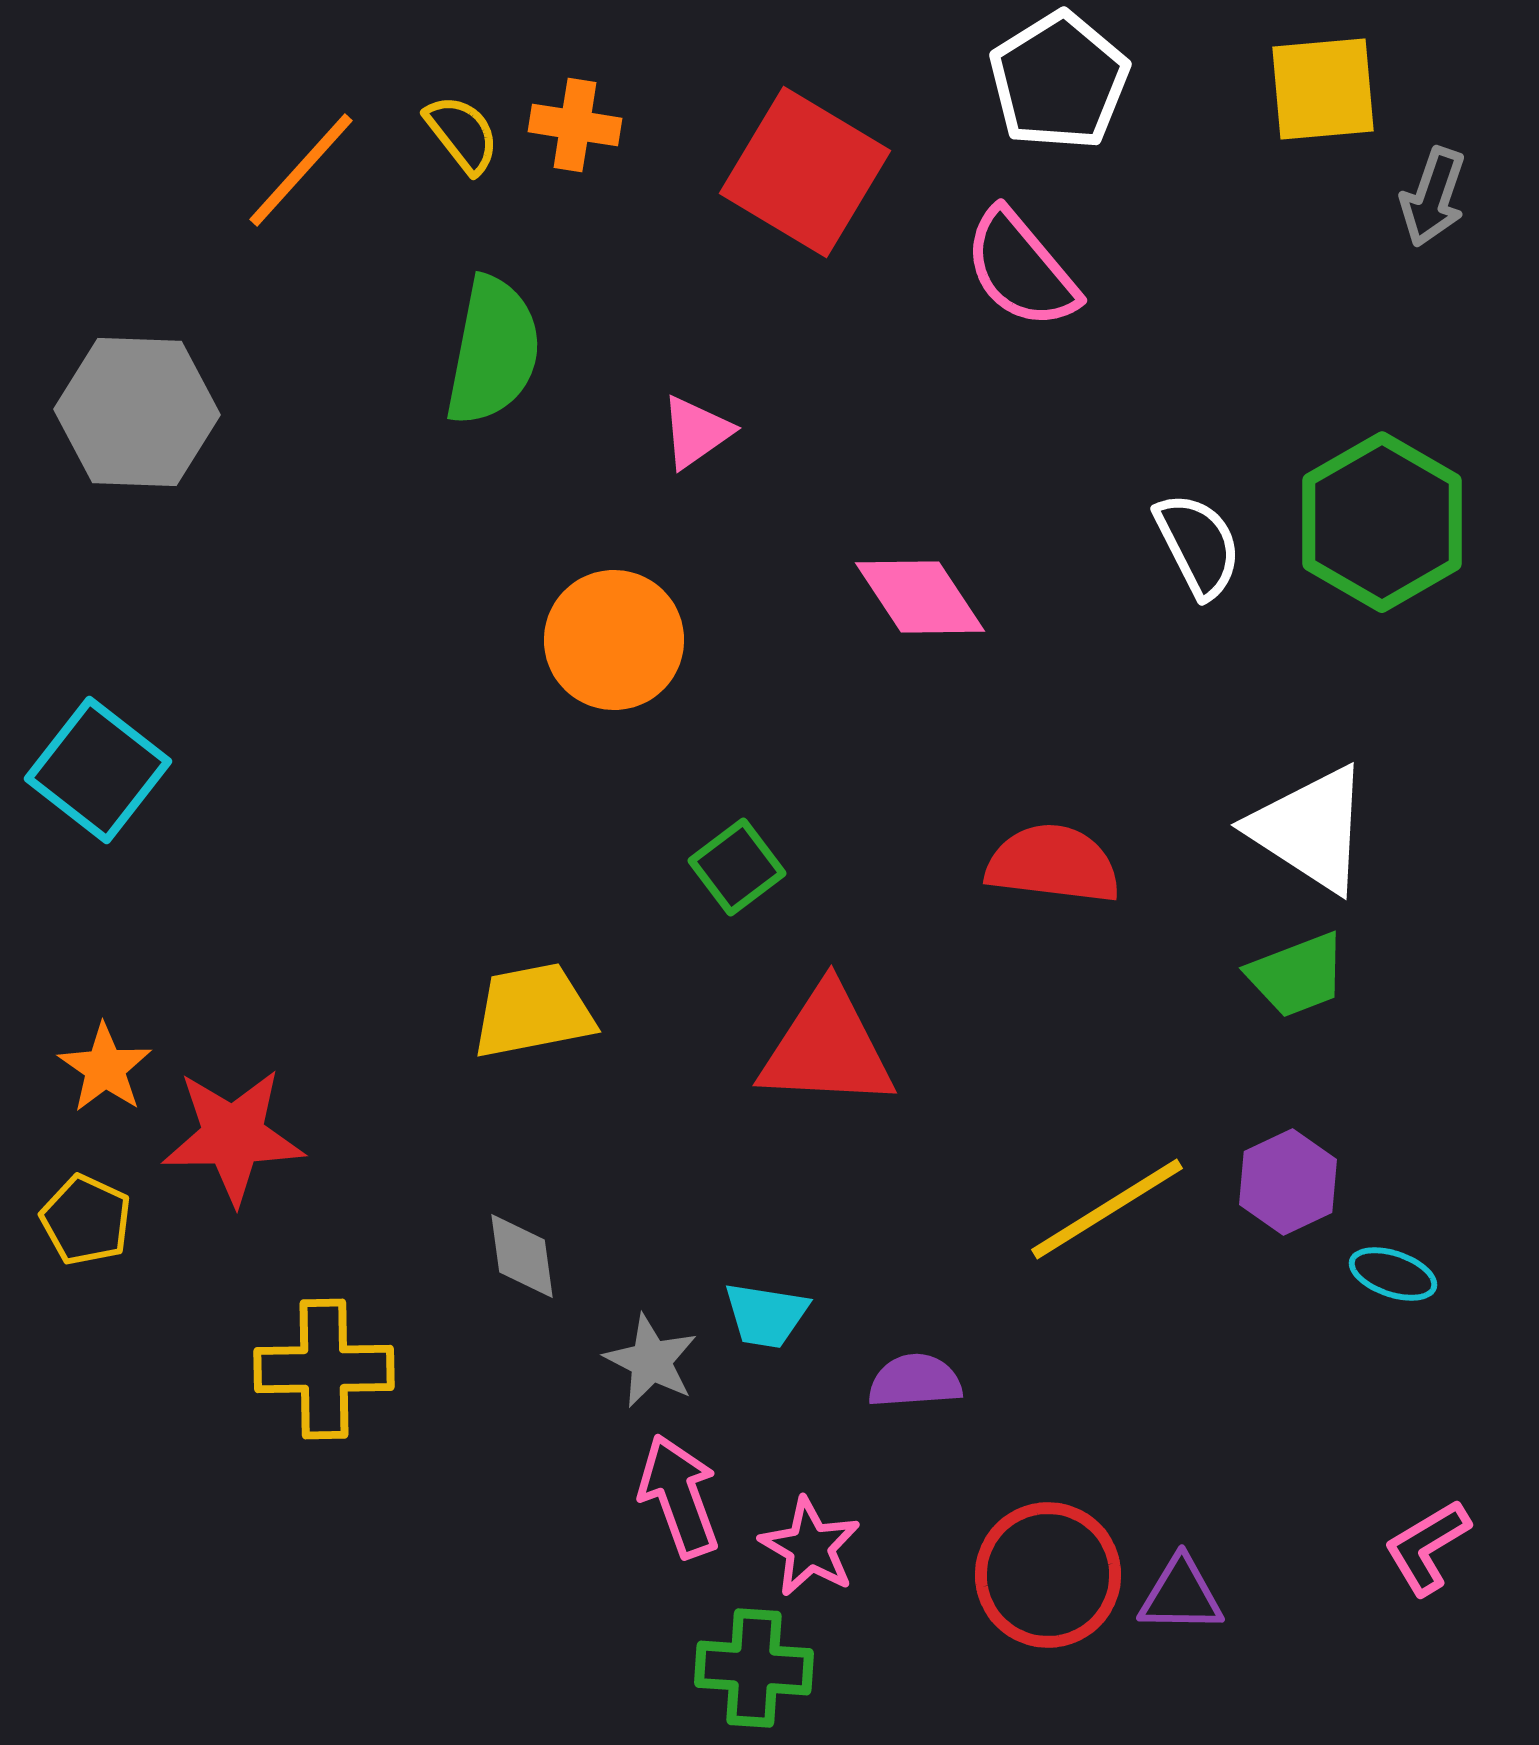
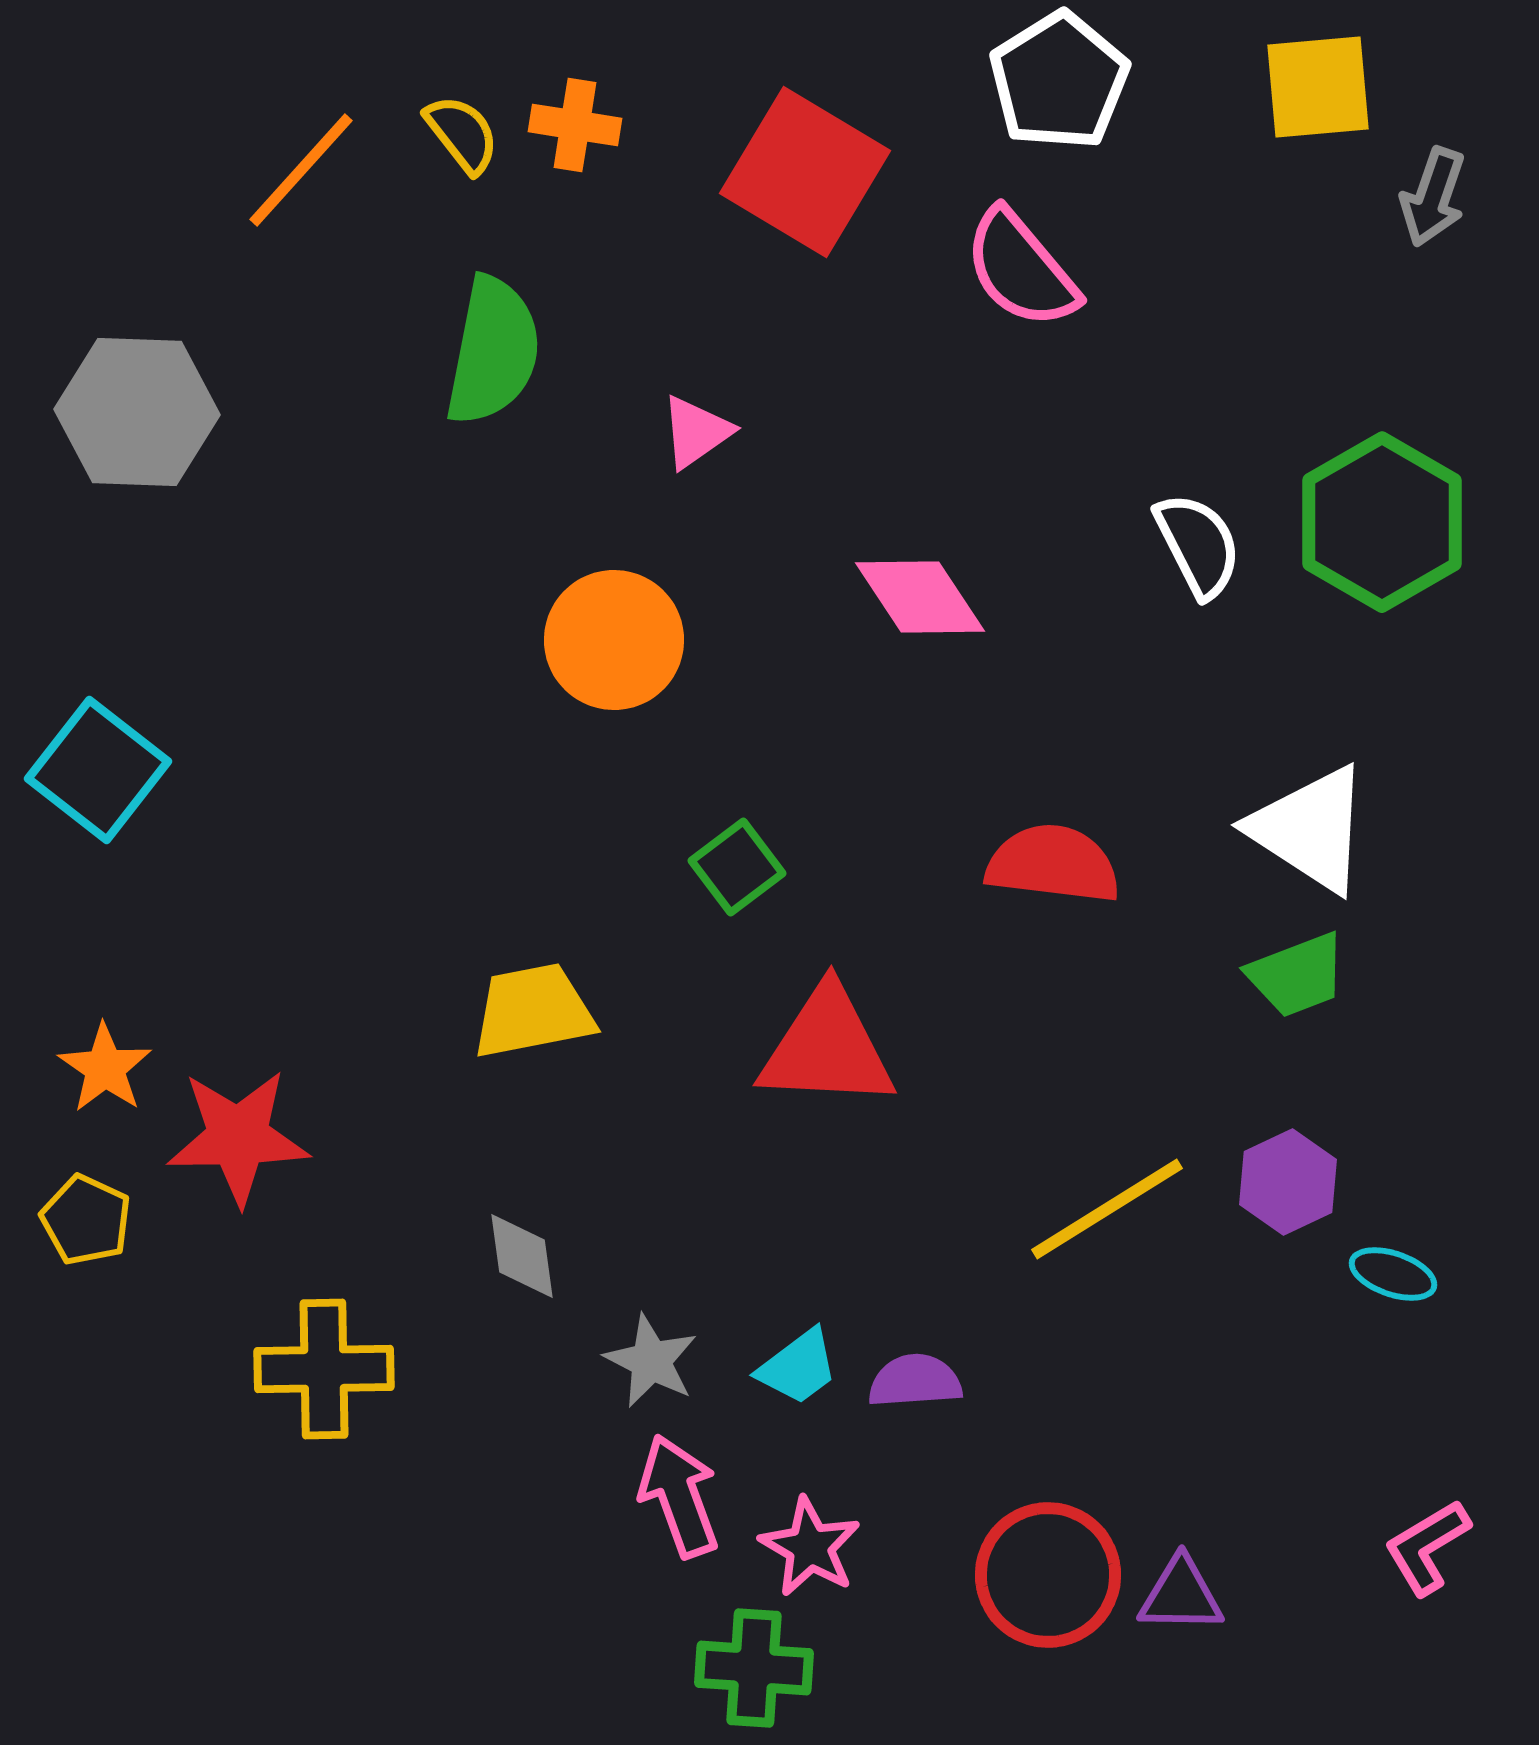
yellow square: moved 5 px left, 2 px up
red star: moved 5 px right, 1 px down
cyan trapezoid: moved 32 px right, 52 px down; rotated 46 degrees counterclockwise
